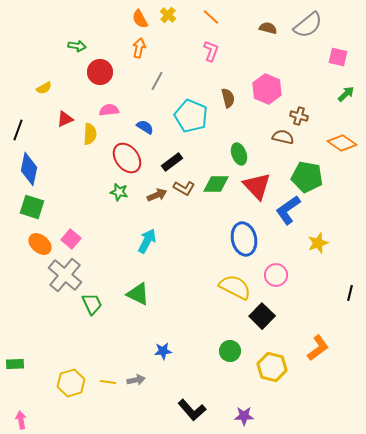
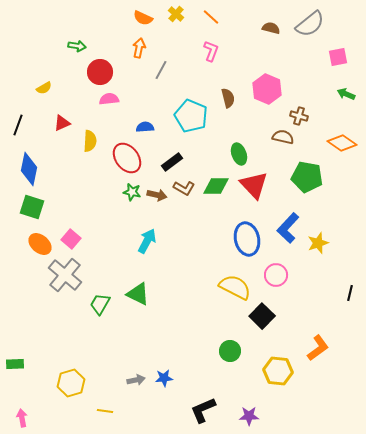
yellow cross at (168, 15): moved 8 px right, 1 px up
orange semicircle at (140, 19): moved 3 px right, 1 px up; rotated 36 degrees counterclockwise
gray semicircle at (308, 25): moved 2 px right, 1 px up
brown semicircle at (268, 28): moved 3 px right
pink square at (338, 57): rotated 24 degrees counterclockwise
gray line at (157, 81): moved 4 px right, 11 px up
green arrow at (346, 94): rotated 114 degrees counterclockwise
pink semicircle at (109, 110): moved 11 px up
red triangle at (65, 119): moved 3 px left, 4 px down
blue semicircle at (145, 127): rotated 36 degrees counterclockwise
black line at (18, 130): moved 5 px up
yellow semicircle at (90, 134): moved 7 px down
green diamond at (216, 184): moved 2 px down
red triangle at (257, 186): moved 3 px left, 1 px up
green star at (119, 192): moved 13 px right
brown arrow at (157, 195): rotated 36 degrees clockwise
blue L-shape at (288, 210): moved 18 px down; rotated 12 degrees counterclockwise
blue ellipse at (244, 239): moved 3 px right
green trapezoid at (92, 304): moved 8 px right; rotated 125 degrees counterclockwise
blue star at (163, 351): moved 1 px right, 27 px down
yellow hexagon at (272, 367): moved 6 px right, 4 px down; rotated 8 degrees counterclockwise
yellow line at (108, 382): moved 3 px left, 29 px down
black L-shape at (192, 410): moved 11 px right; rotated 108 degrees clockwise
purple star at (244, 416): moved 5 px right
pink arrow at (21, 420): moved 1 px right, 2 px up
